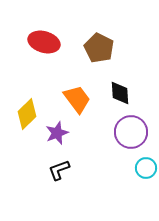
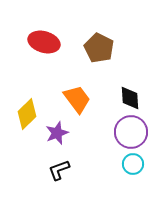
black diamond: moved 10 px right, 5 px down
cyan circle: moved 13 px left, 4 px up
